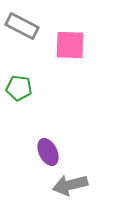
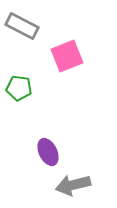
pink square: moved 3 px left, 11 px down; rotated 24 degrees counterclockwise
gray arrow: moved 3 px right
